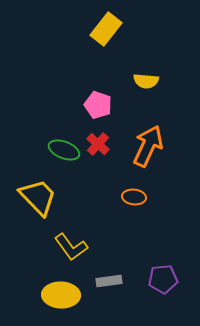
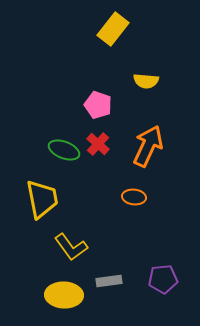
yellow rectangle: moved 7 px right
yellow trapezoid: moved 4 px right, 2 px down; rotated 33 degrees clockwise
yellow ellipse: moved 3 px right
